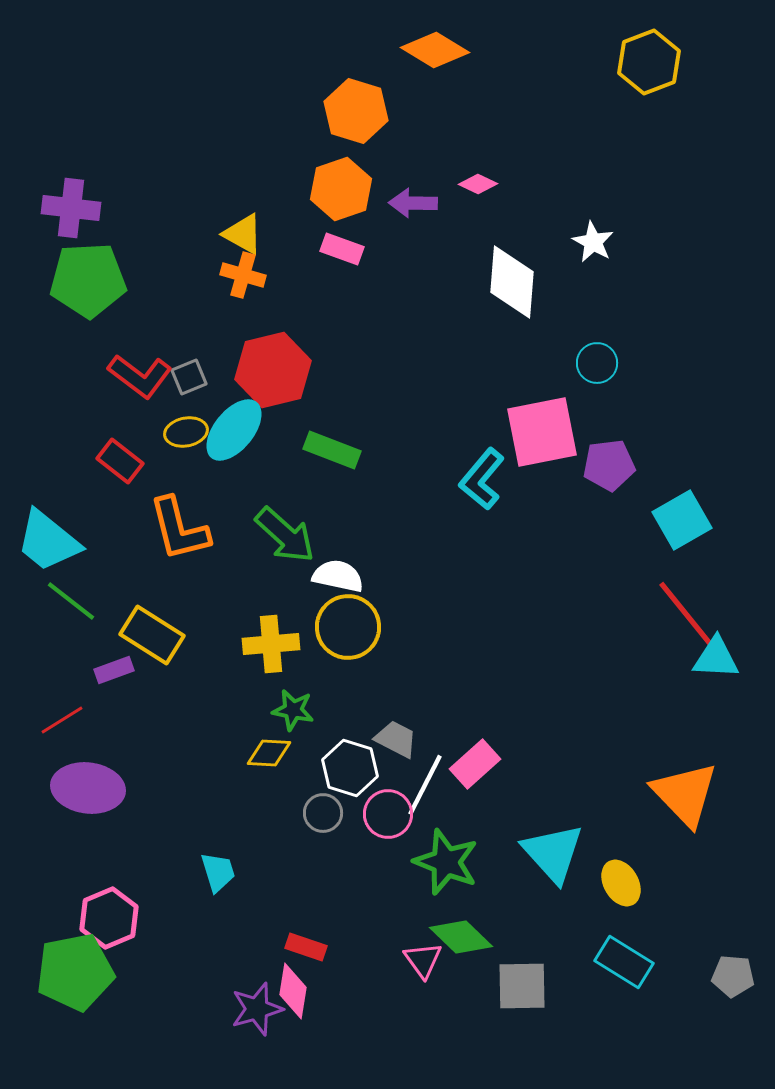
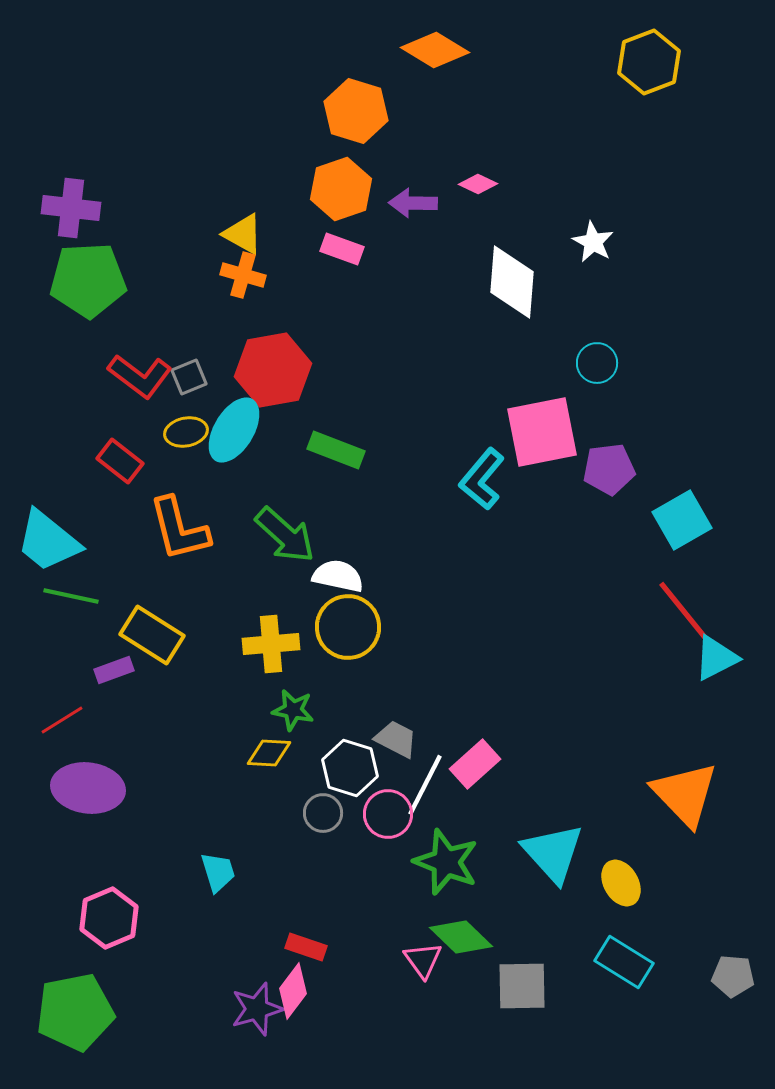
red hexagon at (273, 370): rotated 4 degrees clockwise
cyan ellipse at (234, 430): rotated 8 degrees counterclockwise
green rectangle at (332, 450): moved 4 px right
purple pentagon at (609, 465): moved 4 px down
green line at (71, 601): moved 5 px up; rotated 26 degrees counterclockwise
cyan triangle at (716, 658): rotated 30 degrees counterclockwise
green pentagon at (75, 972): moved 40 px down
pink diamond at (293, 991): rotated 28 degrees clockwise
